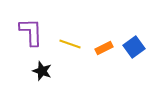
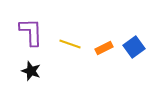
black star: moved 11 px left
